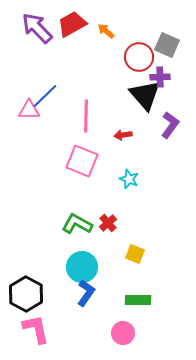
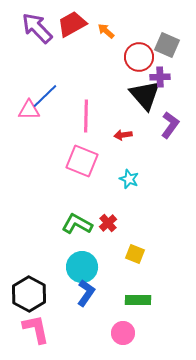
black hexagon: moved 3 px right
